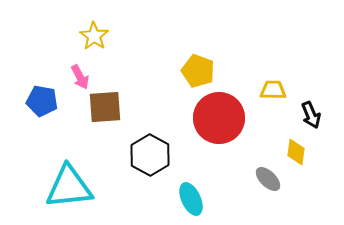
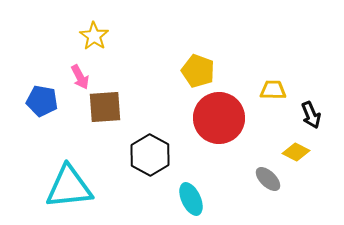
yellow diamond: rotated 72 degrees counterclockwise
